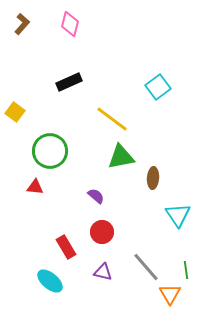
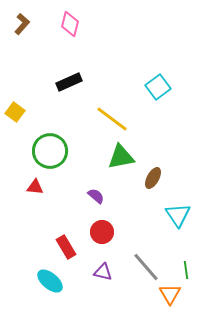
brown ellipse: rotated 25 degrees clockwise
